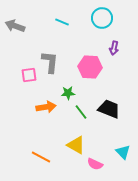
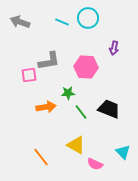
cyan circle: moved 14 px left
gray arrow: moved 5 px right, 4 px up
gray L-shape: moved 1 px left, 1 px up; rotated 75 degrees clockwise
pink hexagon: moved 4 px left
orange line: rotated 24 degrees clockwise
